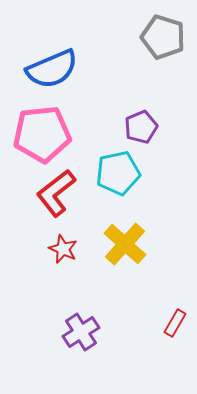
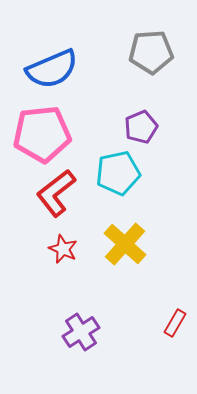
gray pentagon: moved 12 px left, 15 px down; rotated 21 degrees counterclockwise
